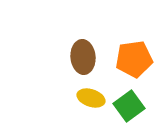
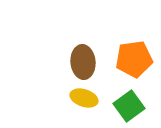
brown ellipse: moved 5 px down
yellow ellipse: moved 7 px left
